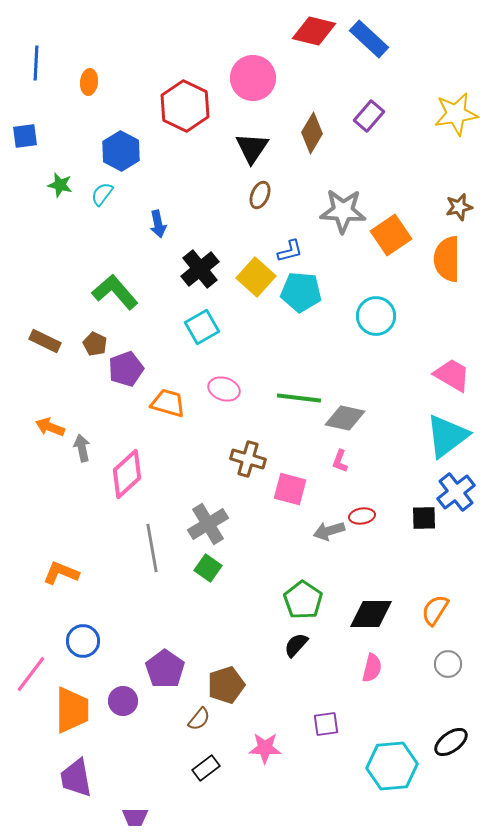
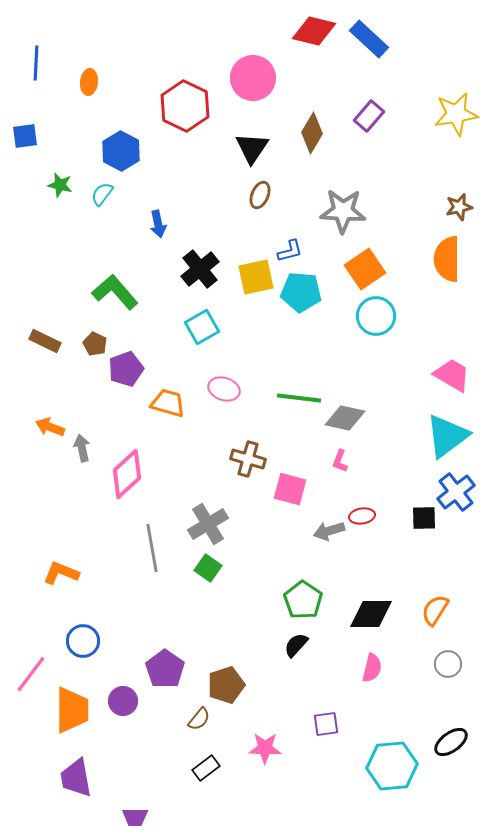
orange square at (391, 235): moved 26 px left, 34 px down
yellow square at (256, 277): rotated 36 degrees clockwise
